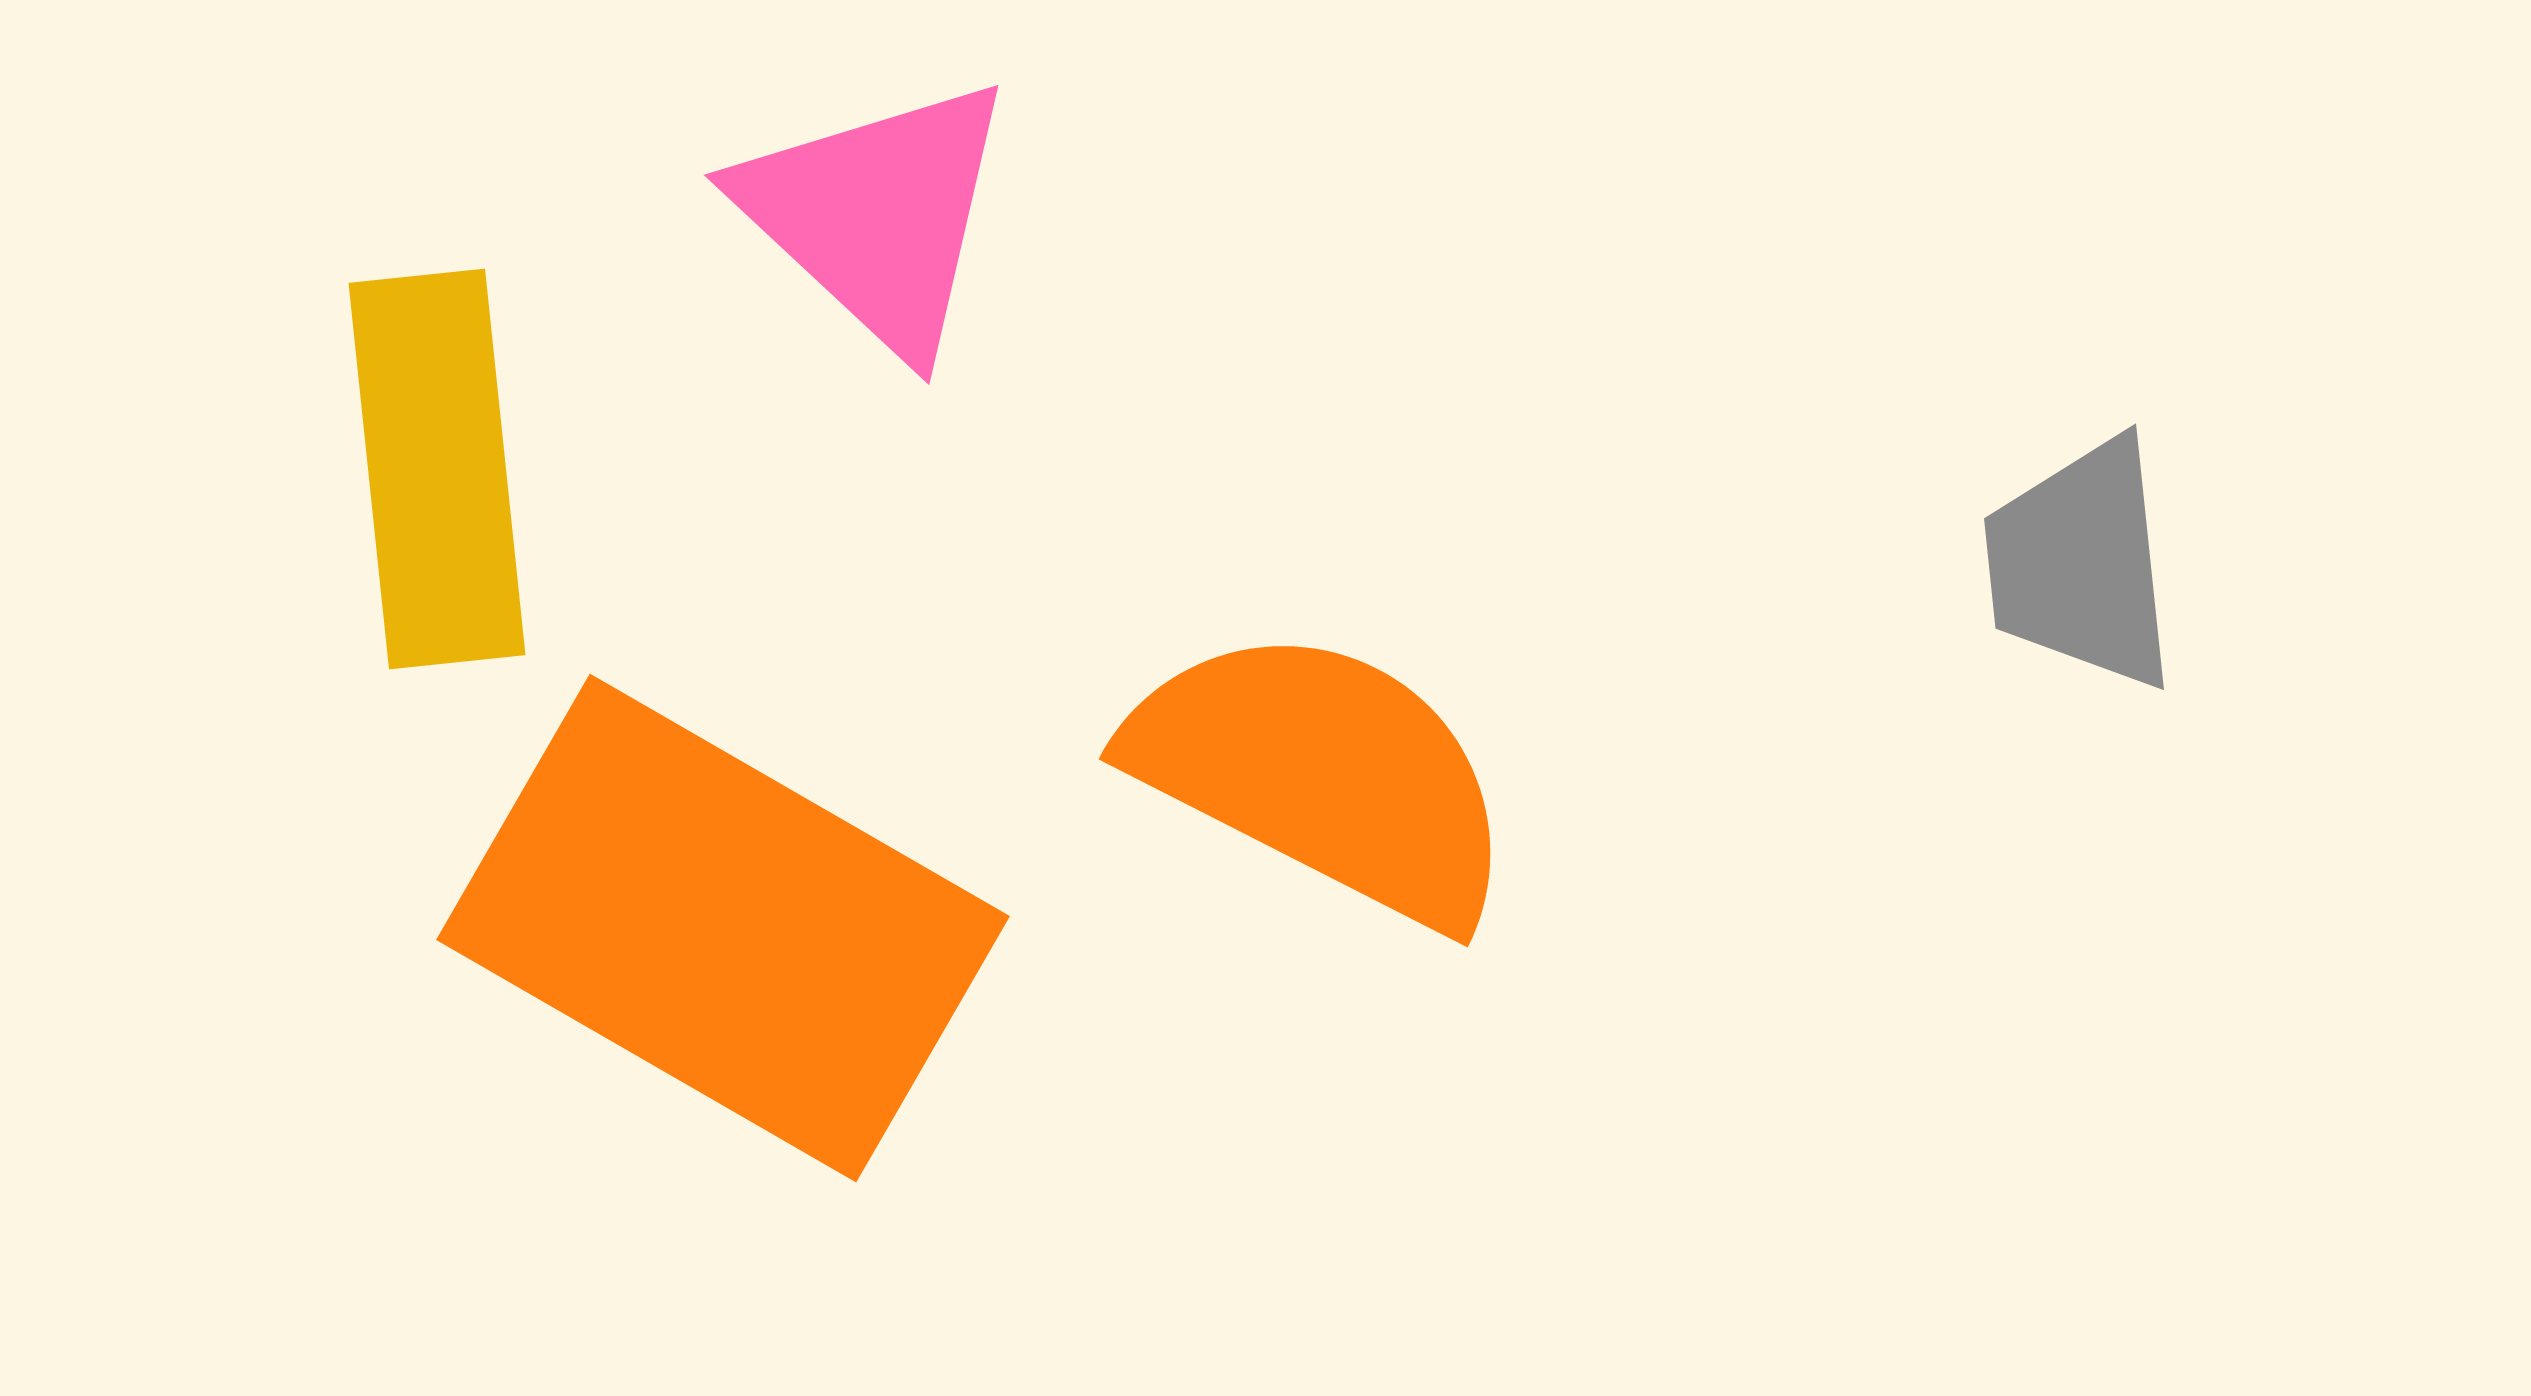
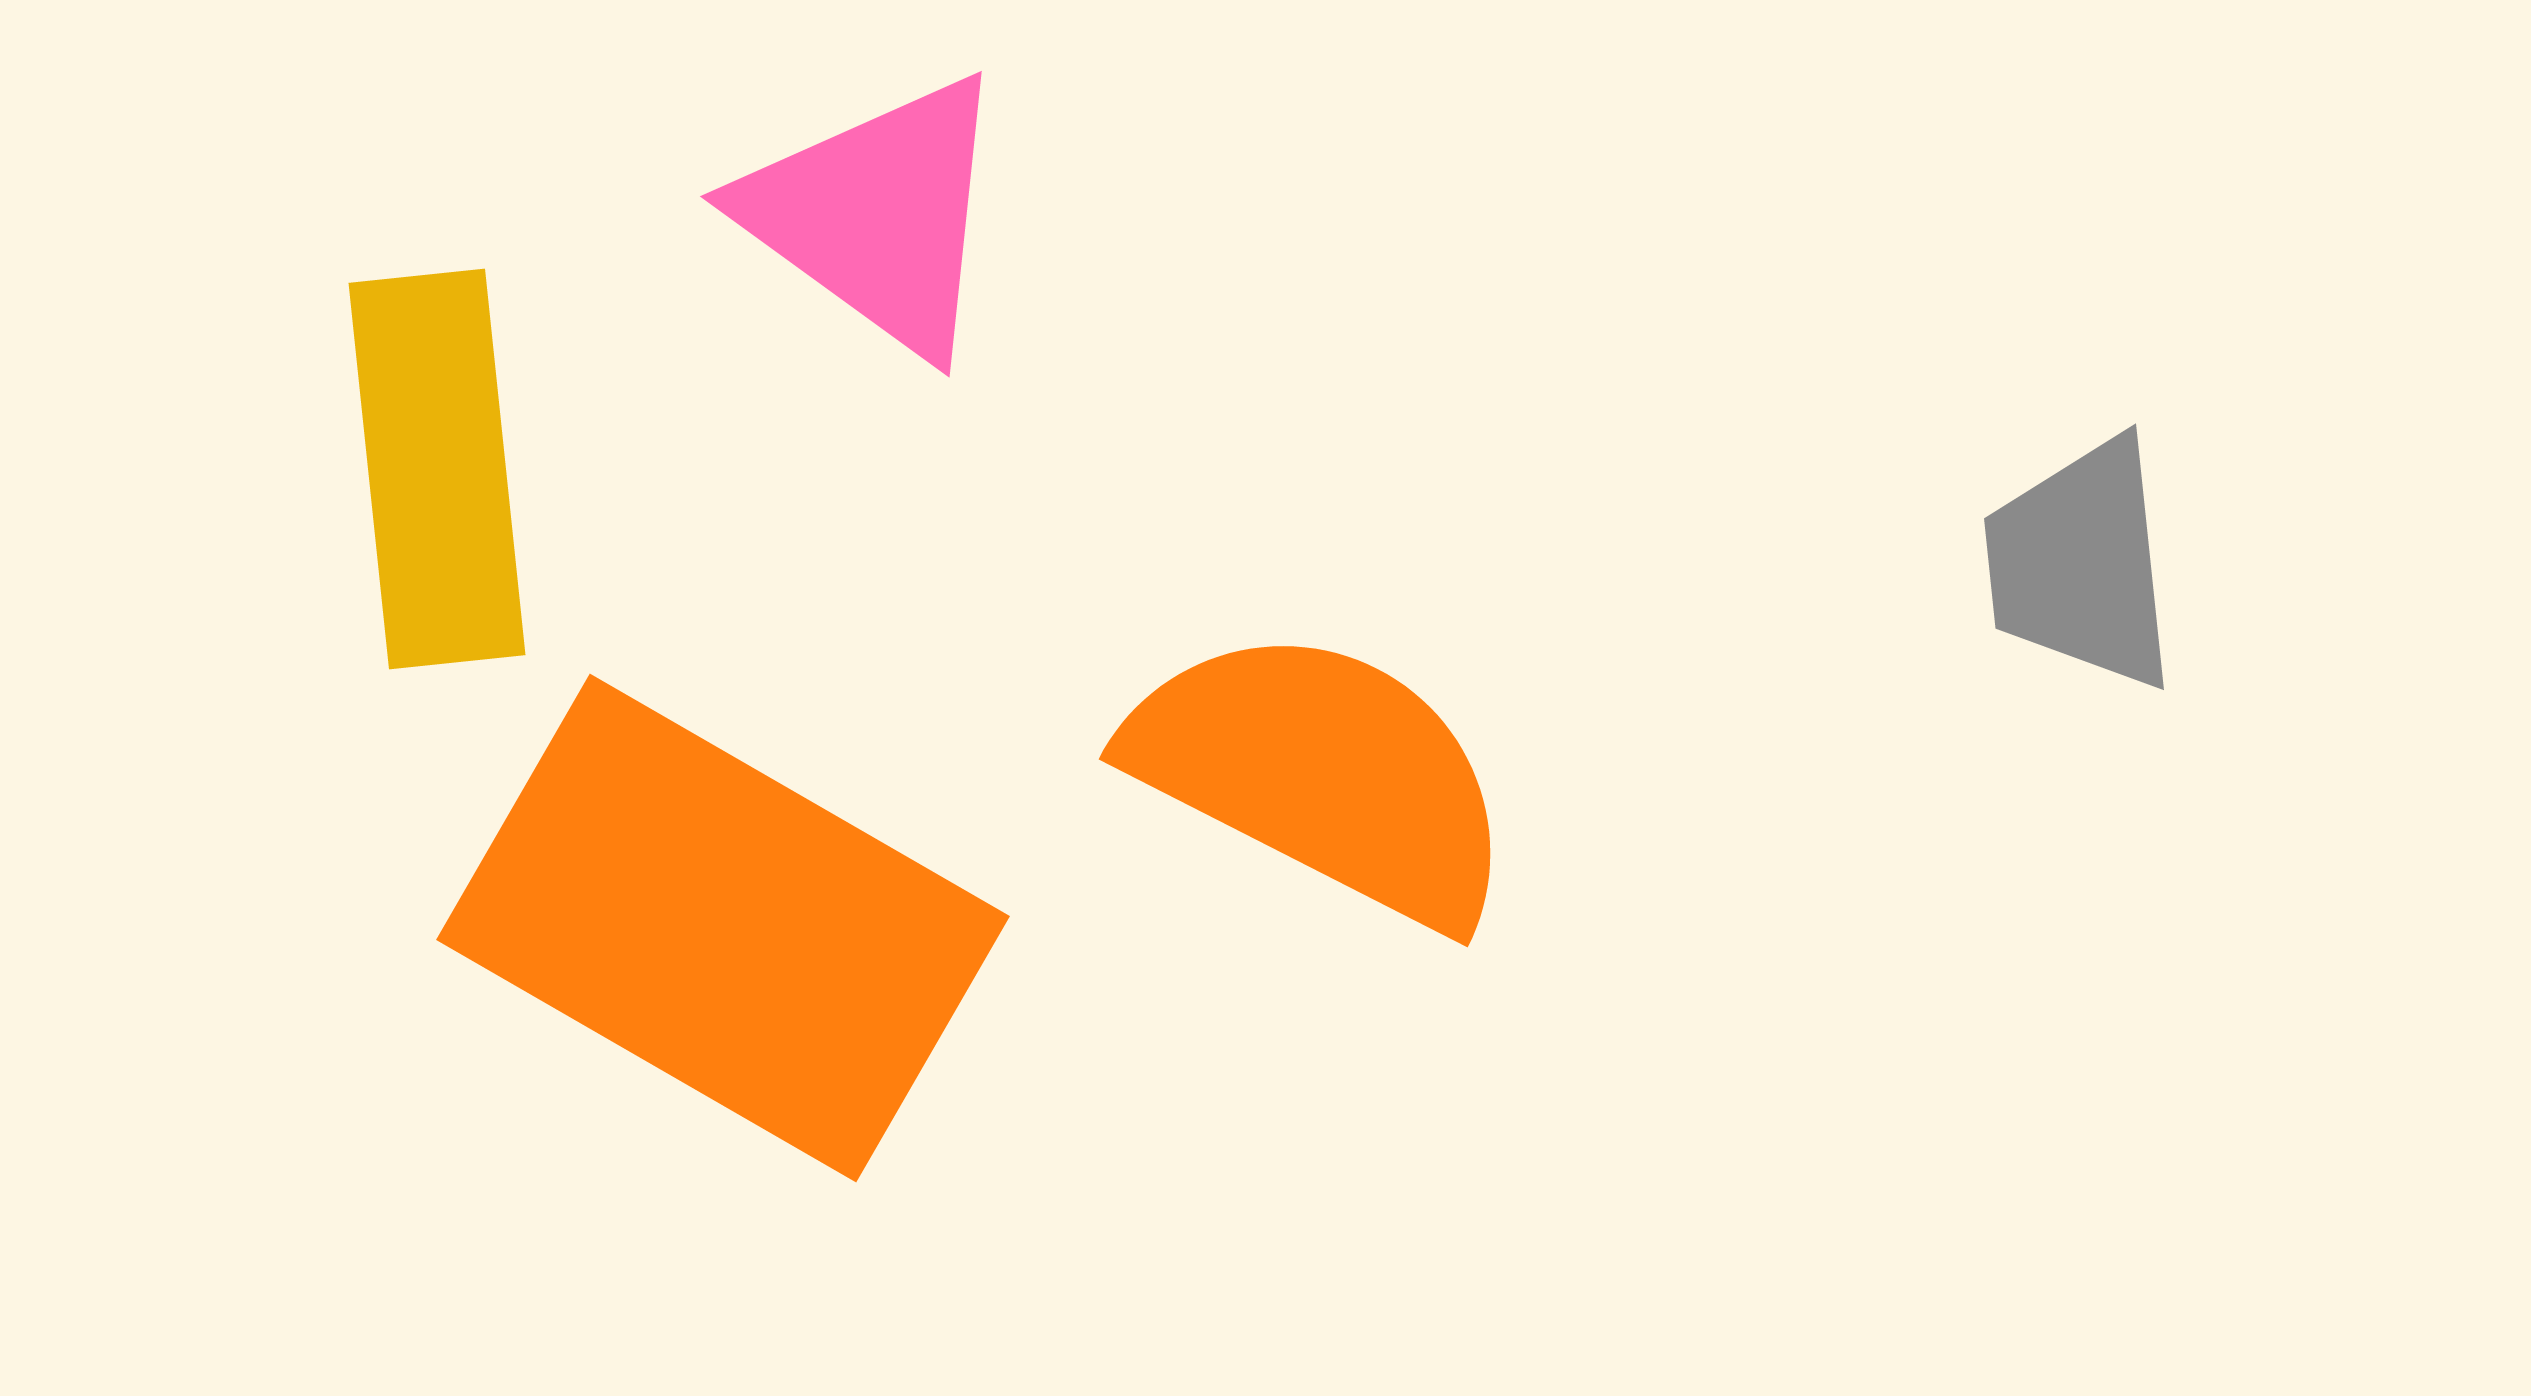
pink triangle: rotated 7 degrees counterclockwise
